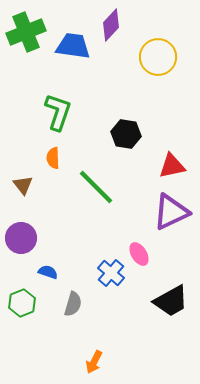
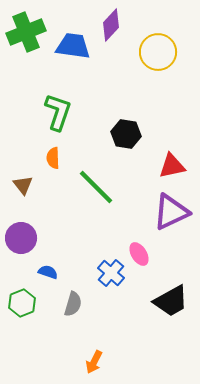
yellow circle: moved 5 px up
